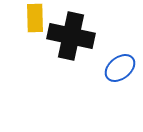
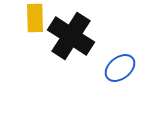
black cross: rotated 21 degrees clockwise
